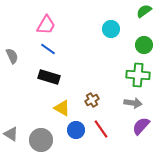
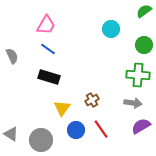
yellow triangle: rotated 36 degrees clockwise
purple semicircle: rotated 18 degrees clockwise
